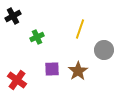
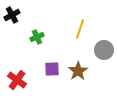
black cross: moved 1 px left, 1 px up
